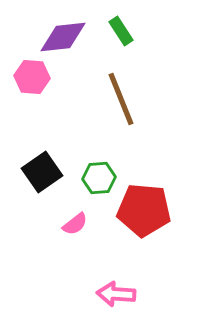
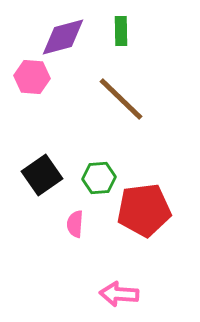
green rectangle: rotated 32 degrees clockwise
purple diamond: rotated 9 degrees counterclockwise
brown line: rotated 24 degrees counterclockwise
black square: moved 3 px down
red pentagon: rotated 12 degrees counterclockwise
pink semicircle: rotated 132 degrees clockwise
pink arrow: moved 3 px right
